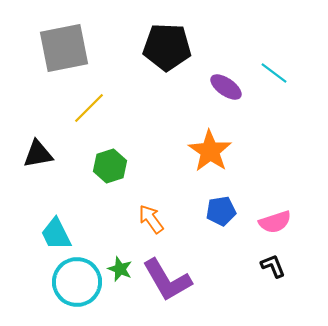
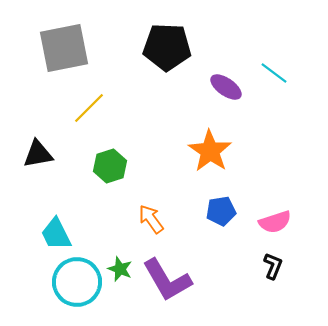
black L-shape: rotated 44 degrees clockwise
